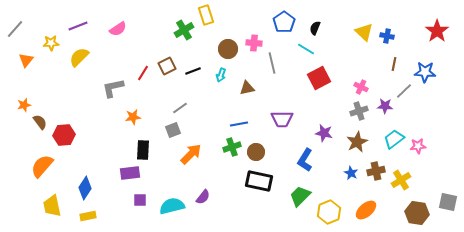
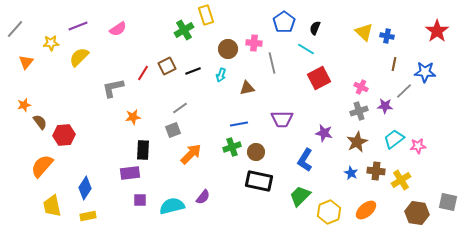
orange triangle at (26, 60): moved 2 px down
brown cross at (376, 171): rotated 18 degrees clockwise
